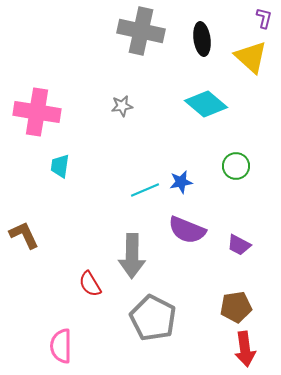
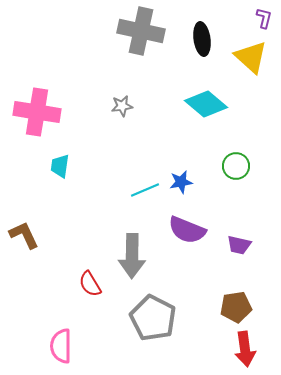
purple trapezoid: rotated 15 degrees counterclockwise
